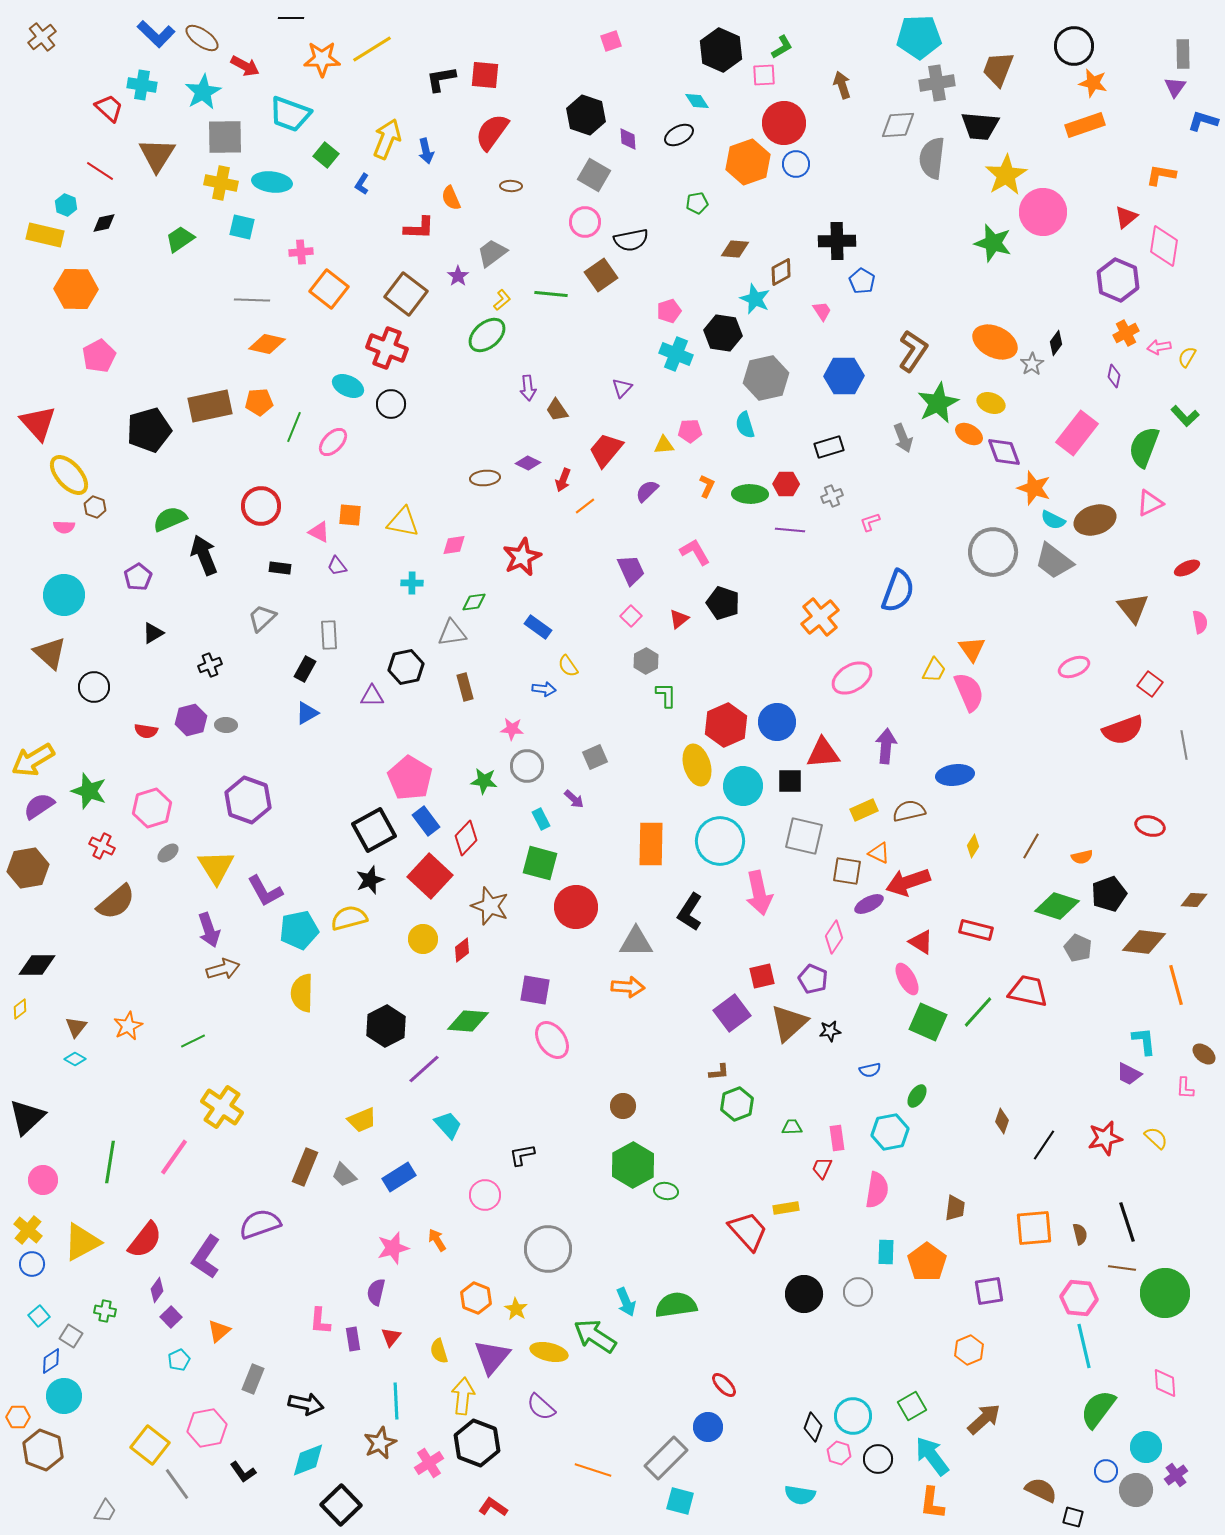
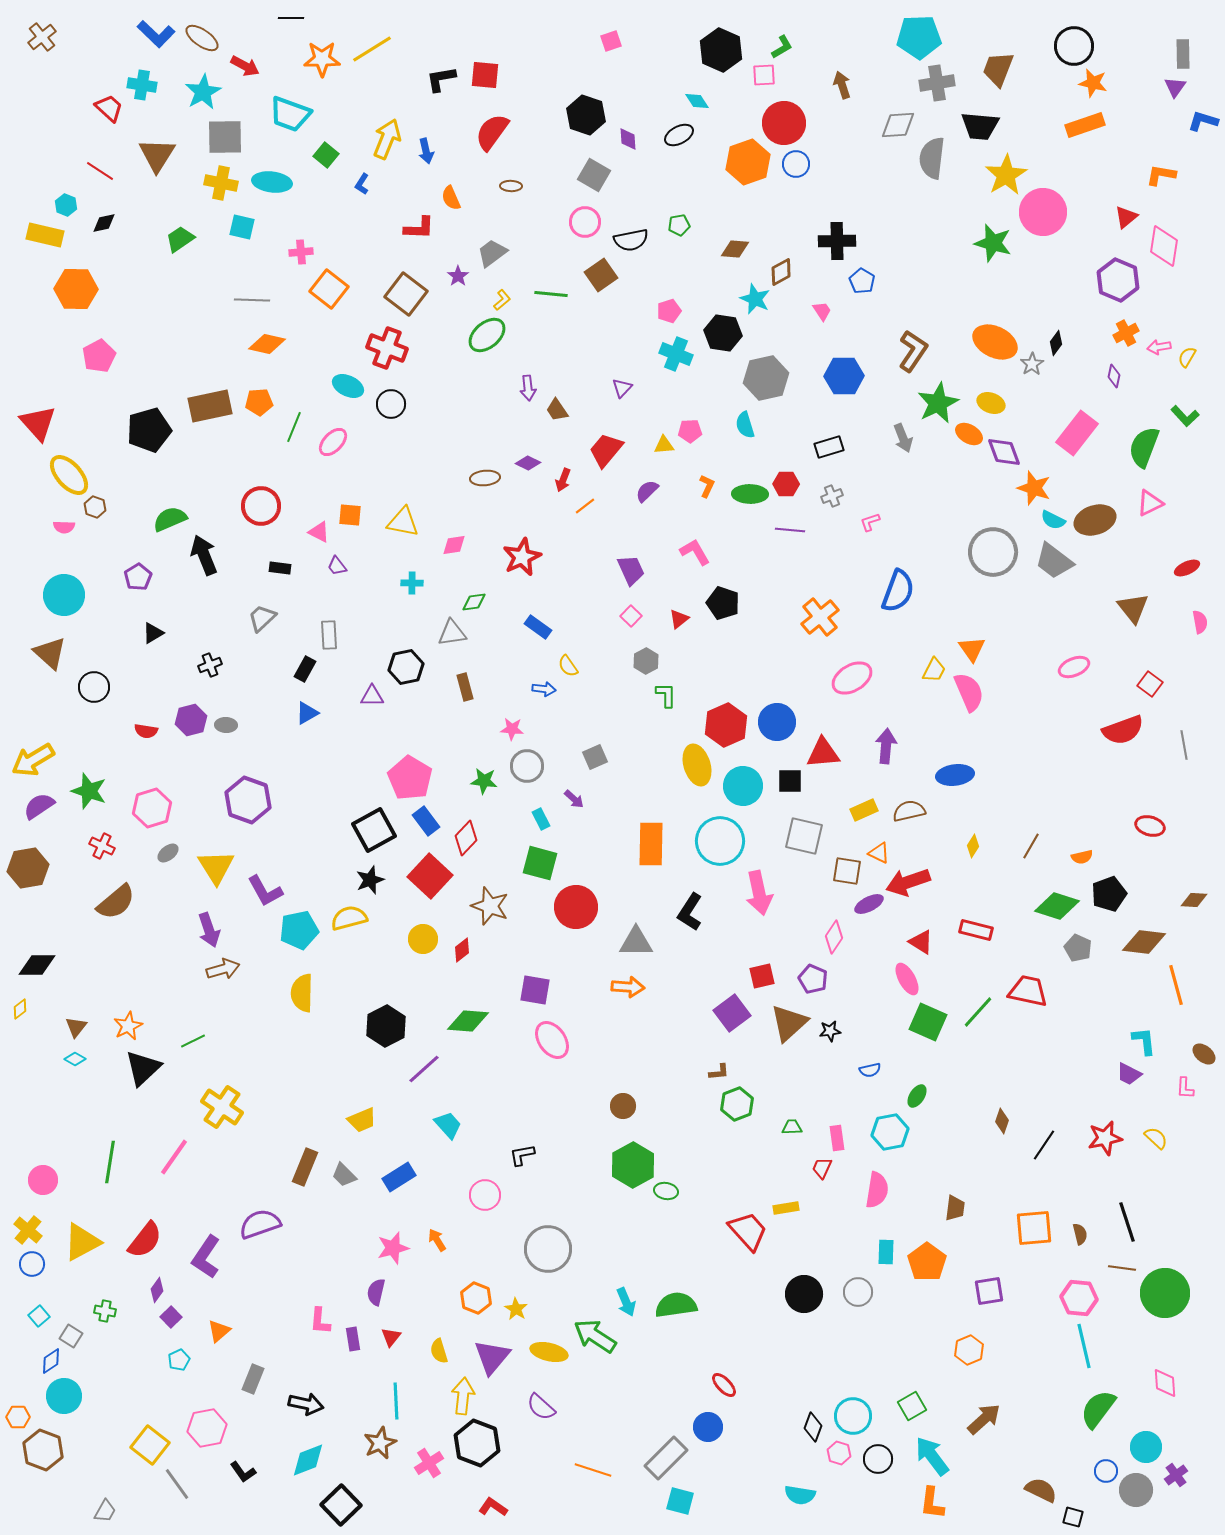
green pentagon at (697, 203): moved 18 px left, 22 px down
black triangle at (27, 1117): moved 116 px right, 49 px up
